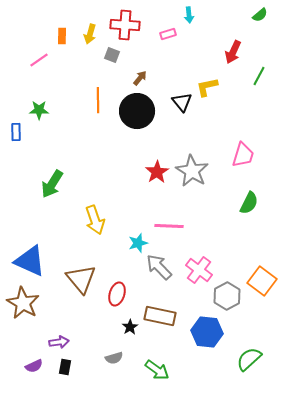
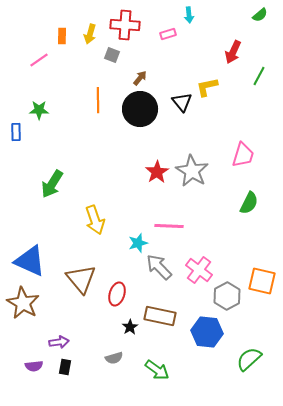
black circle at (137, 111): moved 3 px right, 2 px up
orange square at (262, 281): rotated 24 degrees counterclockwise
purple semicircle at (34, 366): rotated 18 degrees clockwise
